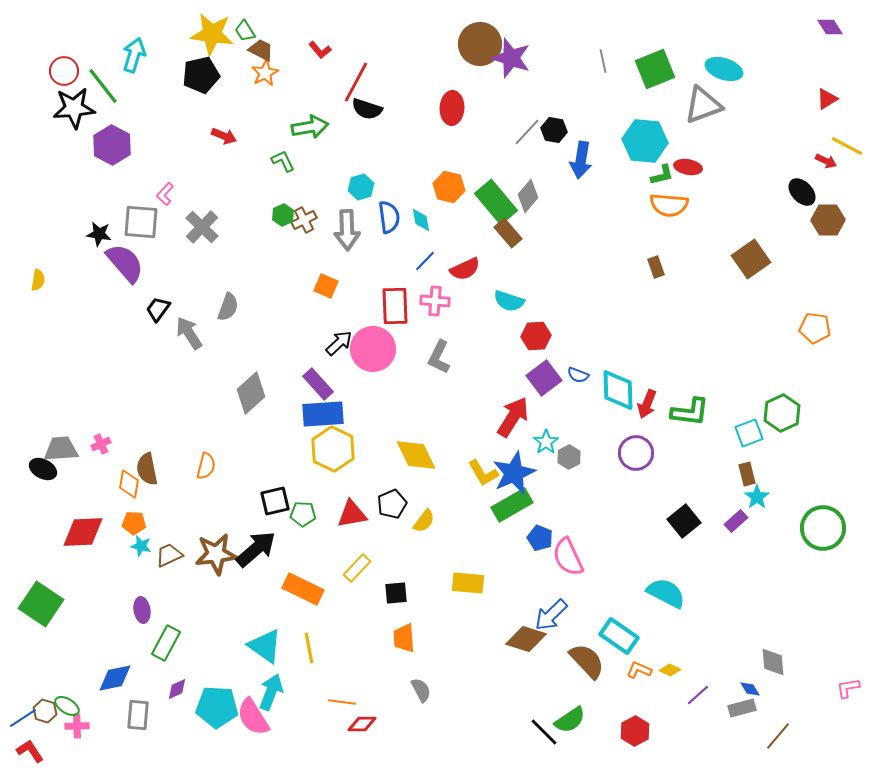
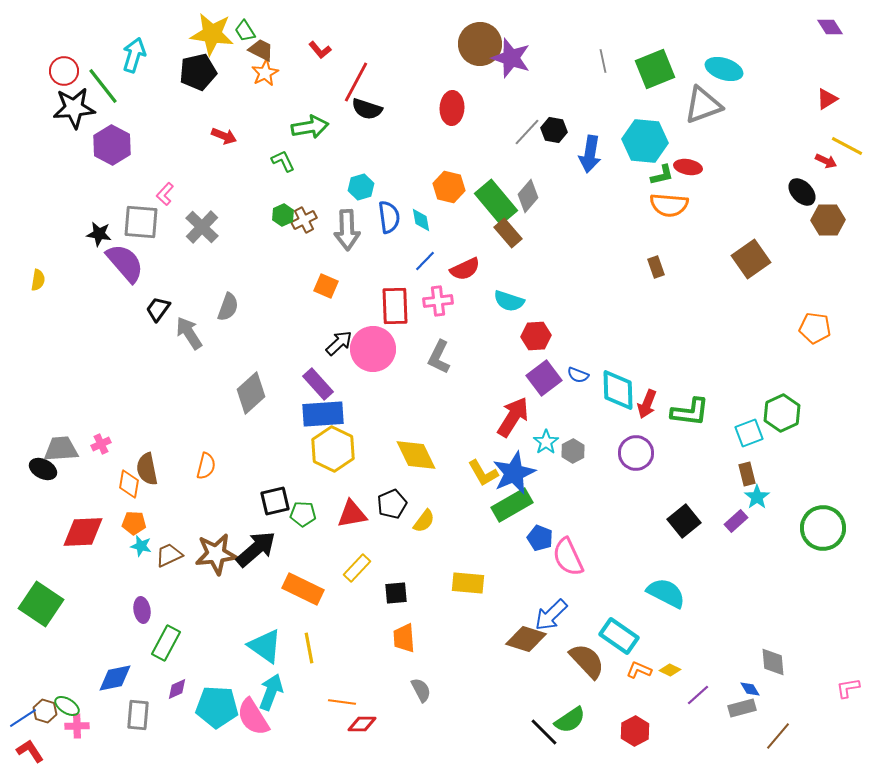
black pentagon at (201, 75): moved 3 px left, 3 px up
blue arrow at (581, 160): moved 9 px right, 6 px up
pink cross at (435, 301): moved 3 px right; rotated 12 degrees counterclockwise
gray hexagon at (569, 457): moved 4 px right, 6 px up
